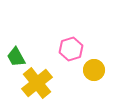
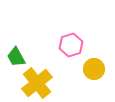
pink hexagon: moved 4 px up
yellow circle: moved 1 px up
